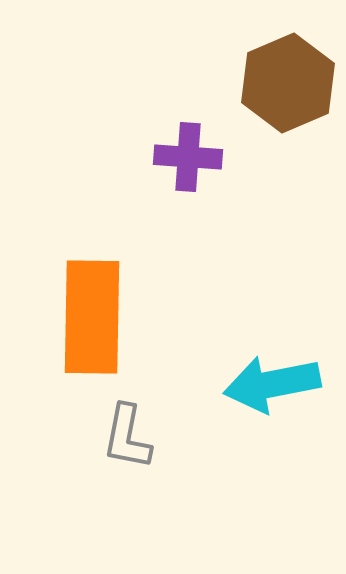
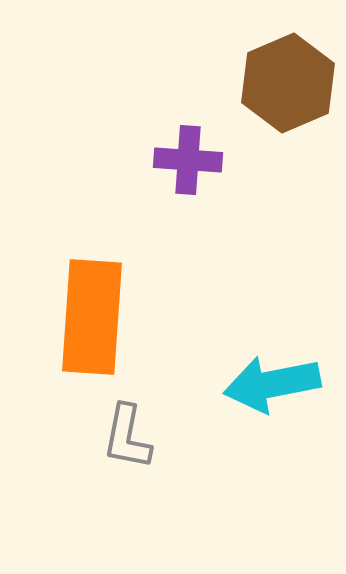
purple cross: moved 3 px down
orange rectangle: rotated 3 degrees clockwise
